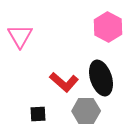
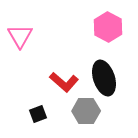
black ellipse: moved 3 px right
black square: rotated 18 degrees counterclockwise
